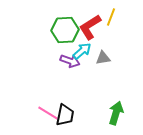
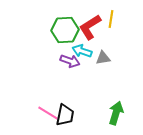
yellow line: moved 2 px down; rotated 12 degrees counterclockwise
cyan arrow: rotated 120 degrees counterclockwise
